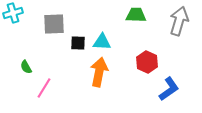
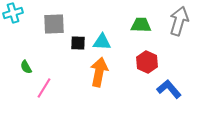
green trapezoid: moved 5 px right, 10 px down
blue L-shape: rotated 95 degrees counterclockwise
